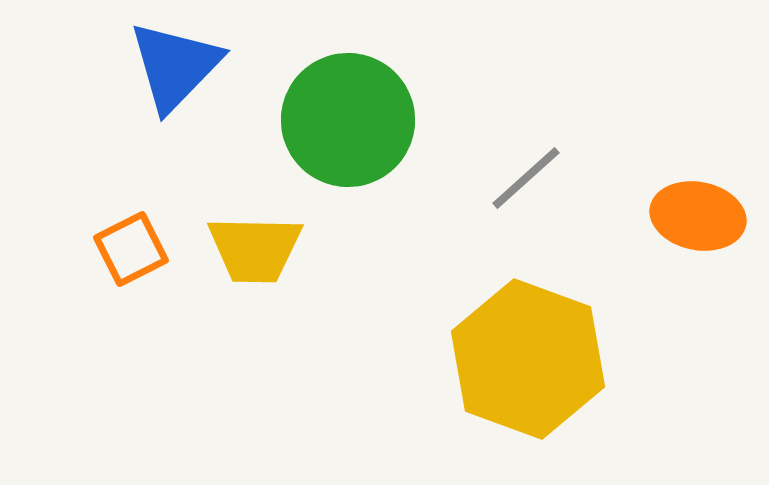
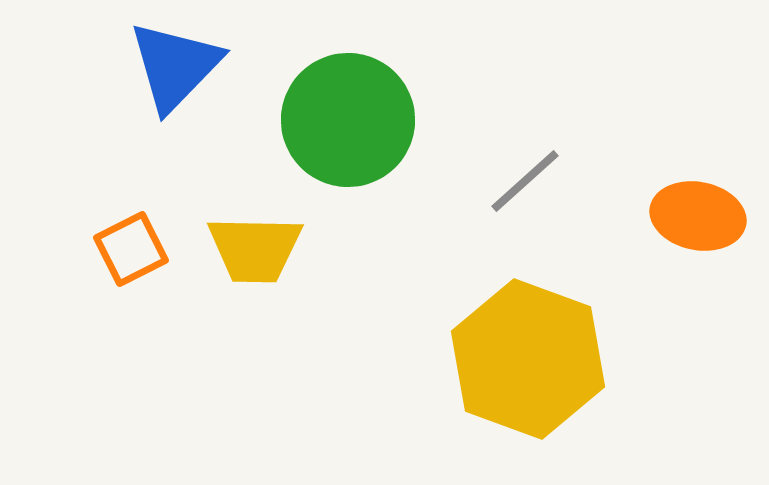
gray line: moved 1 px left, 3 px down
